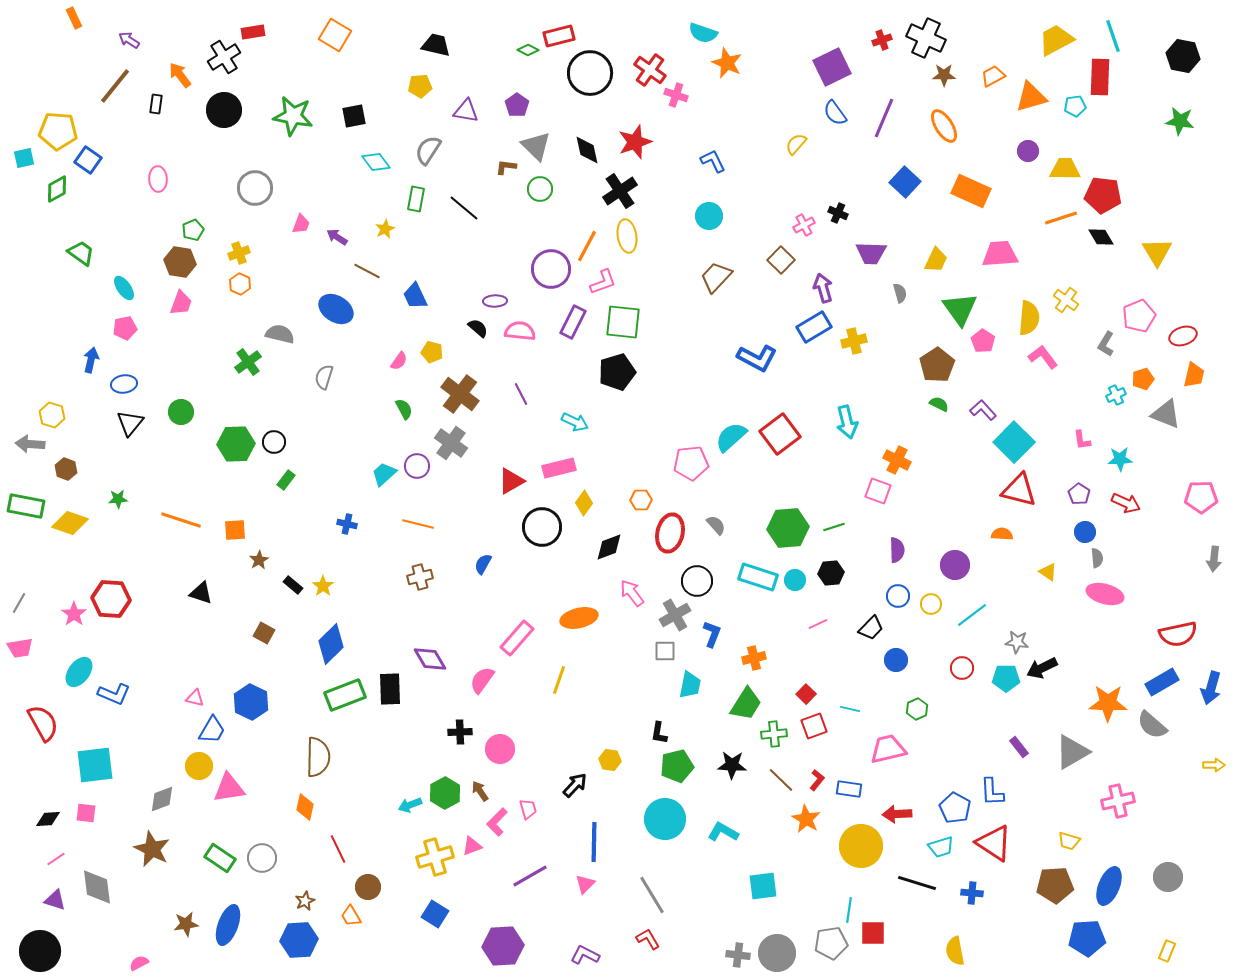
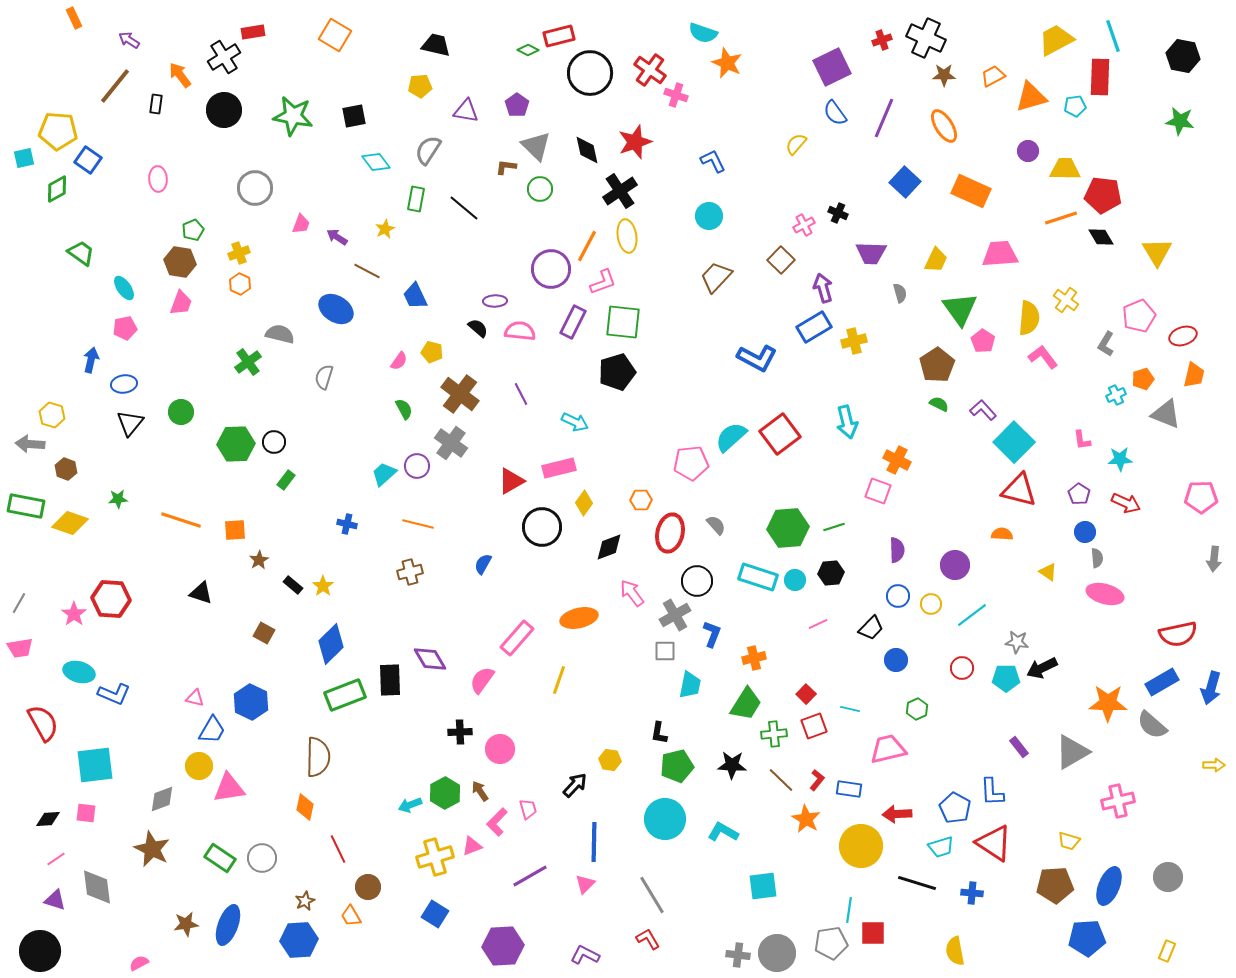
brown cross at (420, 577): moved 10 px left, 5 px up
cyan ellipse at (79, 672): rotated 68 degrees clockwise
black rectangle at (390, 689): moved 9 px up
